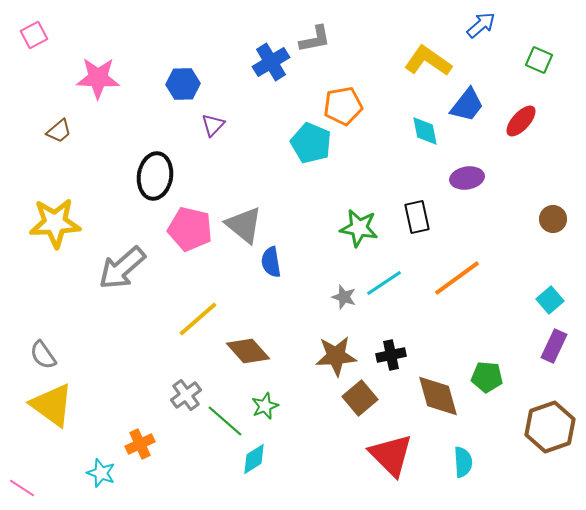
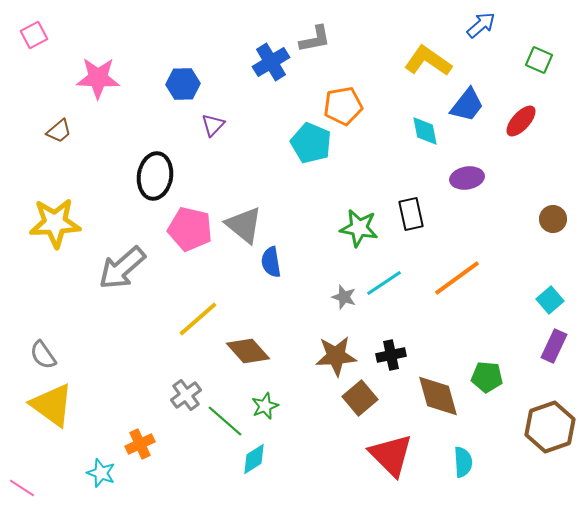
black rectangle at (417, 217): moved 6 px left, 3 px up
